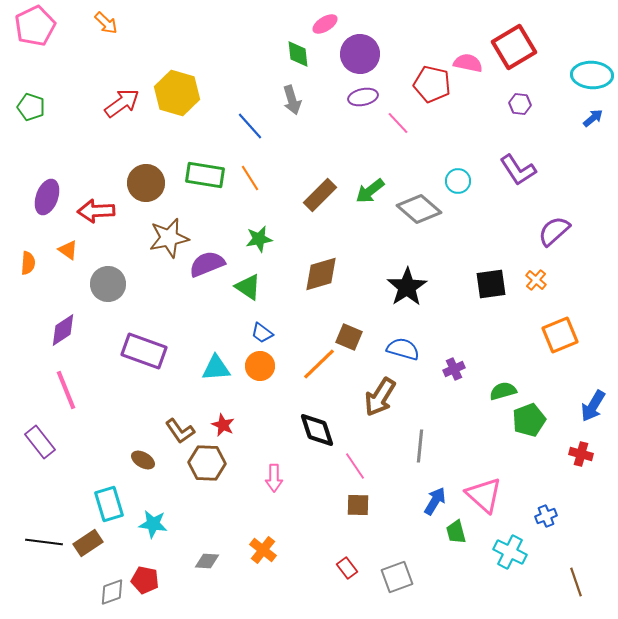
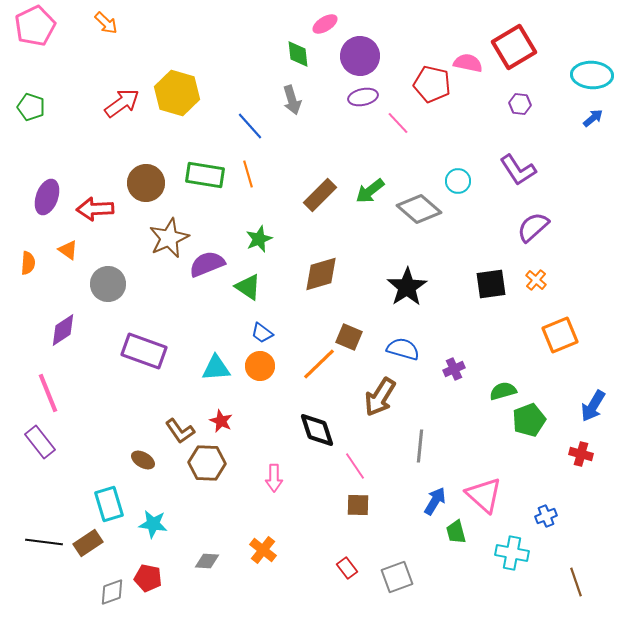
purple circle at (360, 54): moved 2 px down
orange line at (250, 178): moved 2 px left, 4 px up; rotated 16 degrees clockwise
red arrow at (96, 211): moved 1 px left, 2 px up
purple semicircle at (554, 231): moved 21 px left, 4 px up
brown star at (169, 238): rotated 12 degrees counterclockwise
green star at (259, 239): rotated 12 degrees counterclockwise
pink line at (66, 390): moved 18 px left, 3 px down
red star at (223, 425): moved 2 px left, 4 px up
cyan cross at (510, 552): moved 2 px right, 1 px down; rotated 16 degrees counterclockwise
red pentagon at (145, 580): moved 3 px right, 2 px up
